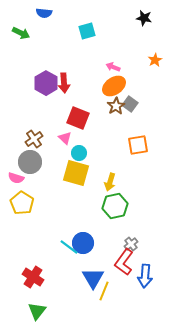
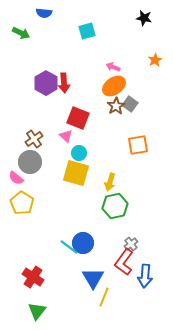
pink triangle: moved 1 px right, 2 px up
pink semicircle: rotated 21 degrees clockwise
yellow line: moved 6 px down
